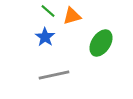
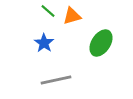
blue star: moved 1 px left, 6 px down
gray line: moved 2 px right, 5 px down
